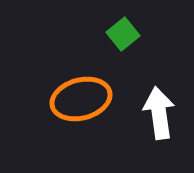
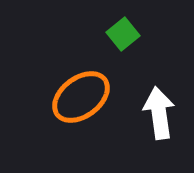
orange ellipse: moved 2 px up; rotated 22 degrees counterclockwise
